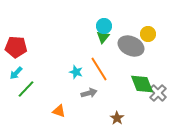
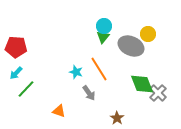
gray arrow: rotated 70 degrees clockwise
